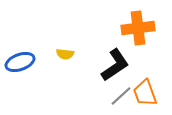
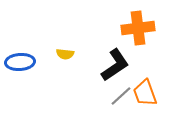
blue ellipse: rotated 16 degrees clockwise
